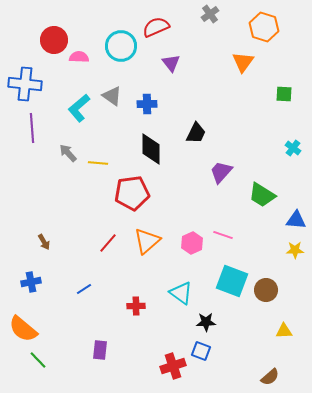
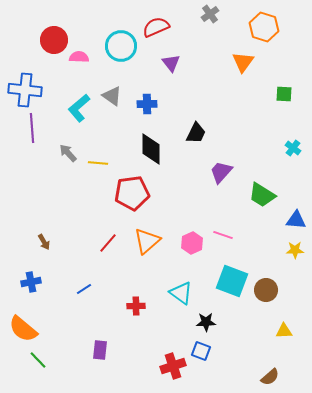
blue cross at (25, 84): moved 6 px down
